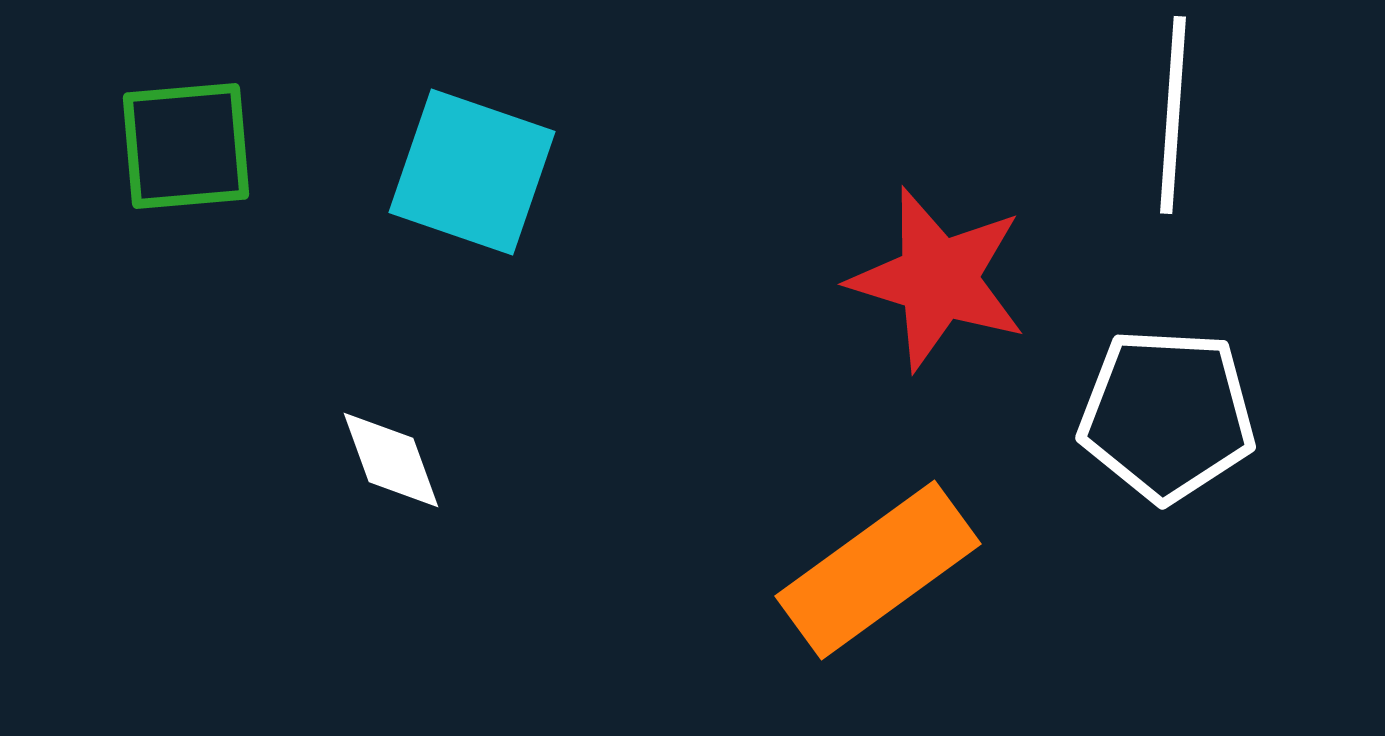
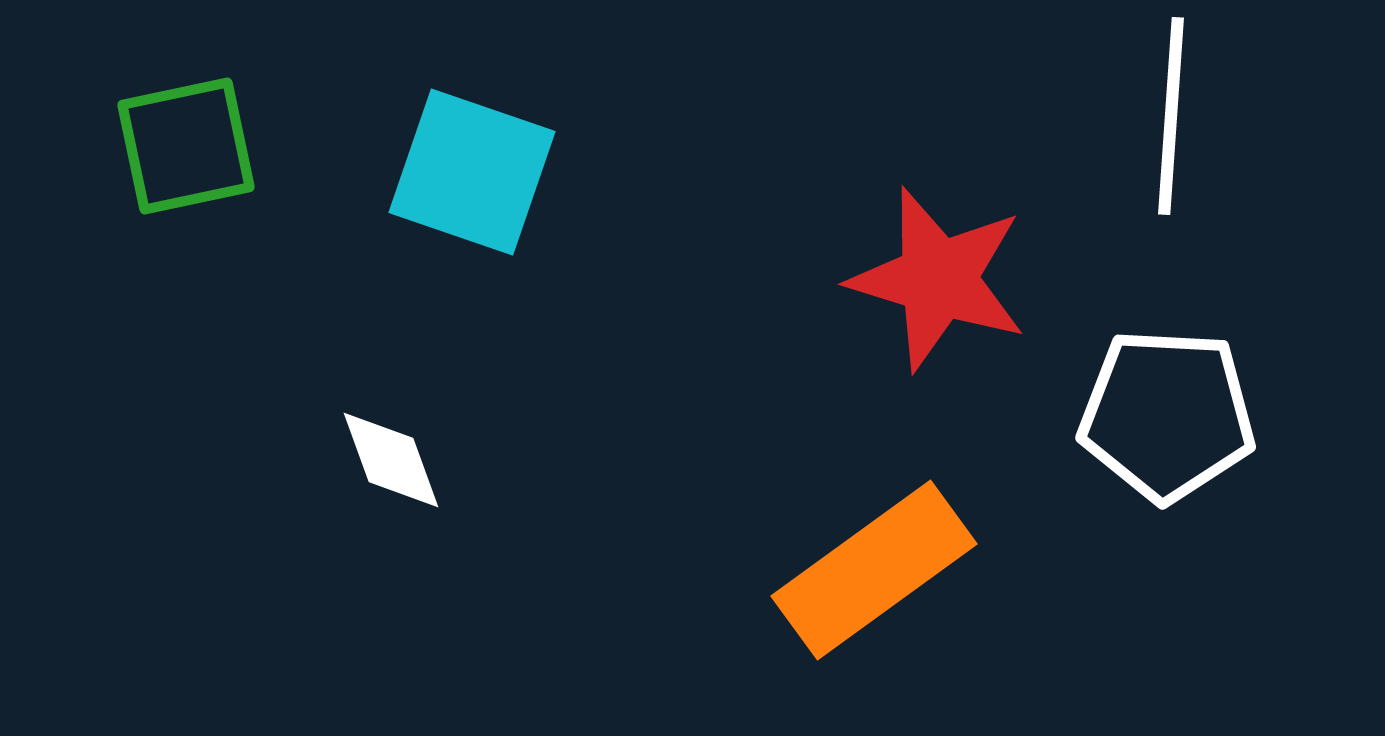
white line: moved 2 px left, 1 px down
green square: rotated 7 degrees counterclockwise
orange rectangle: moved 4 px left
